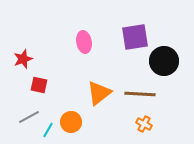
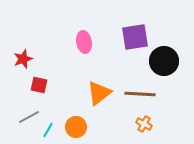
orange circle: moved 5 px right, 5 px down
